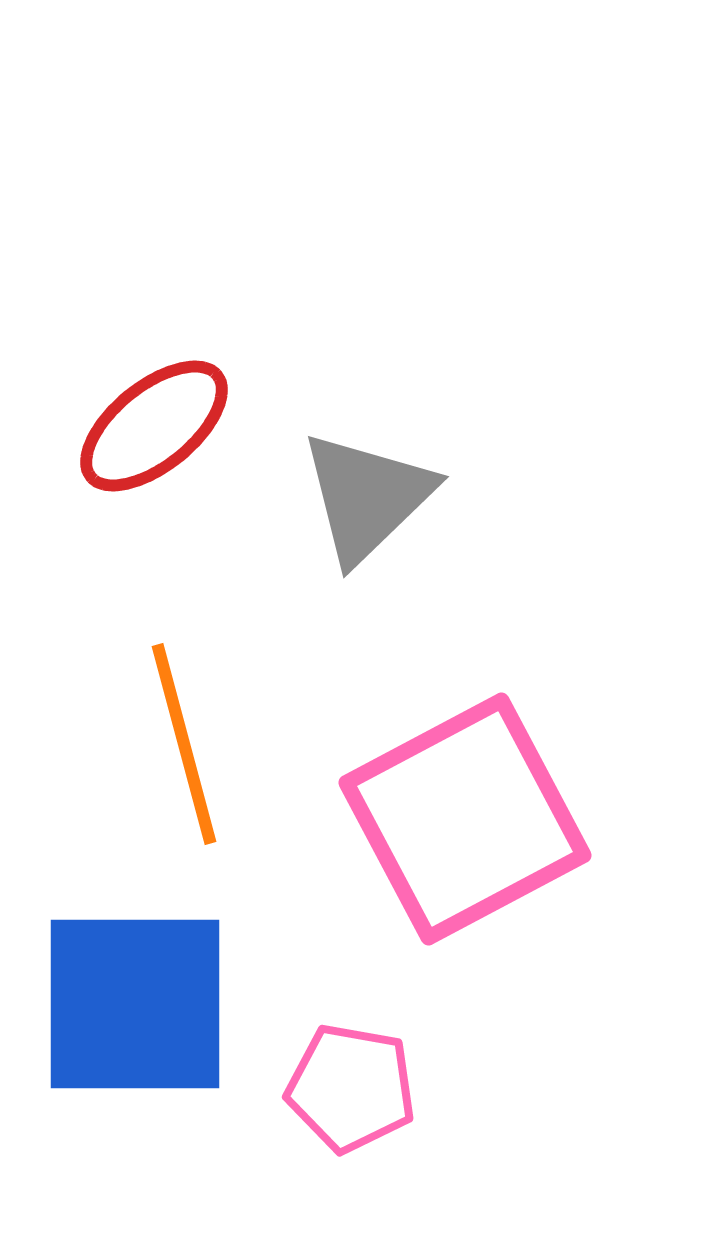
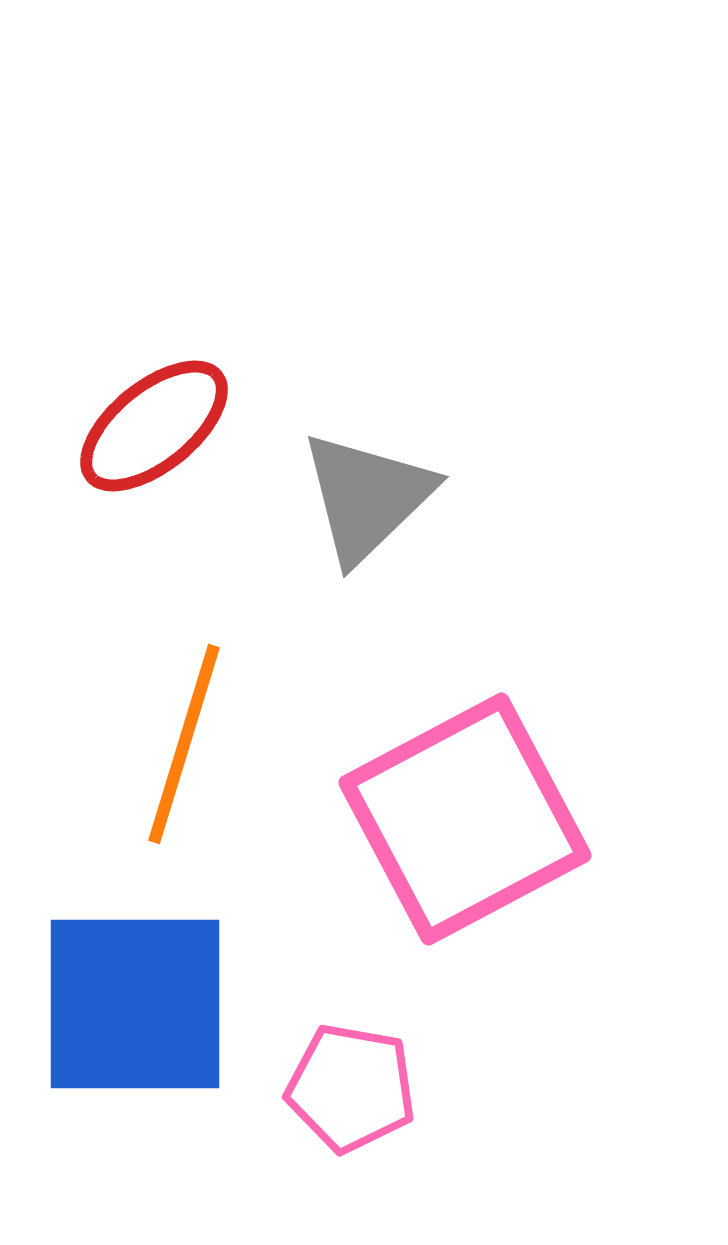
orange line: rotated 32 degrees clockwise
